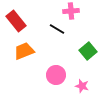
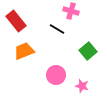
pink cross: rotated 21 degrees clockwise
